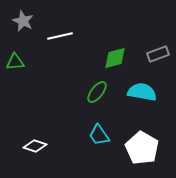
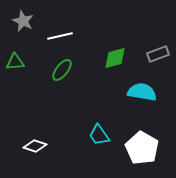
green ellipse: moved 35 px left, 22 px up
